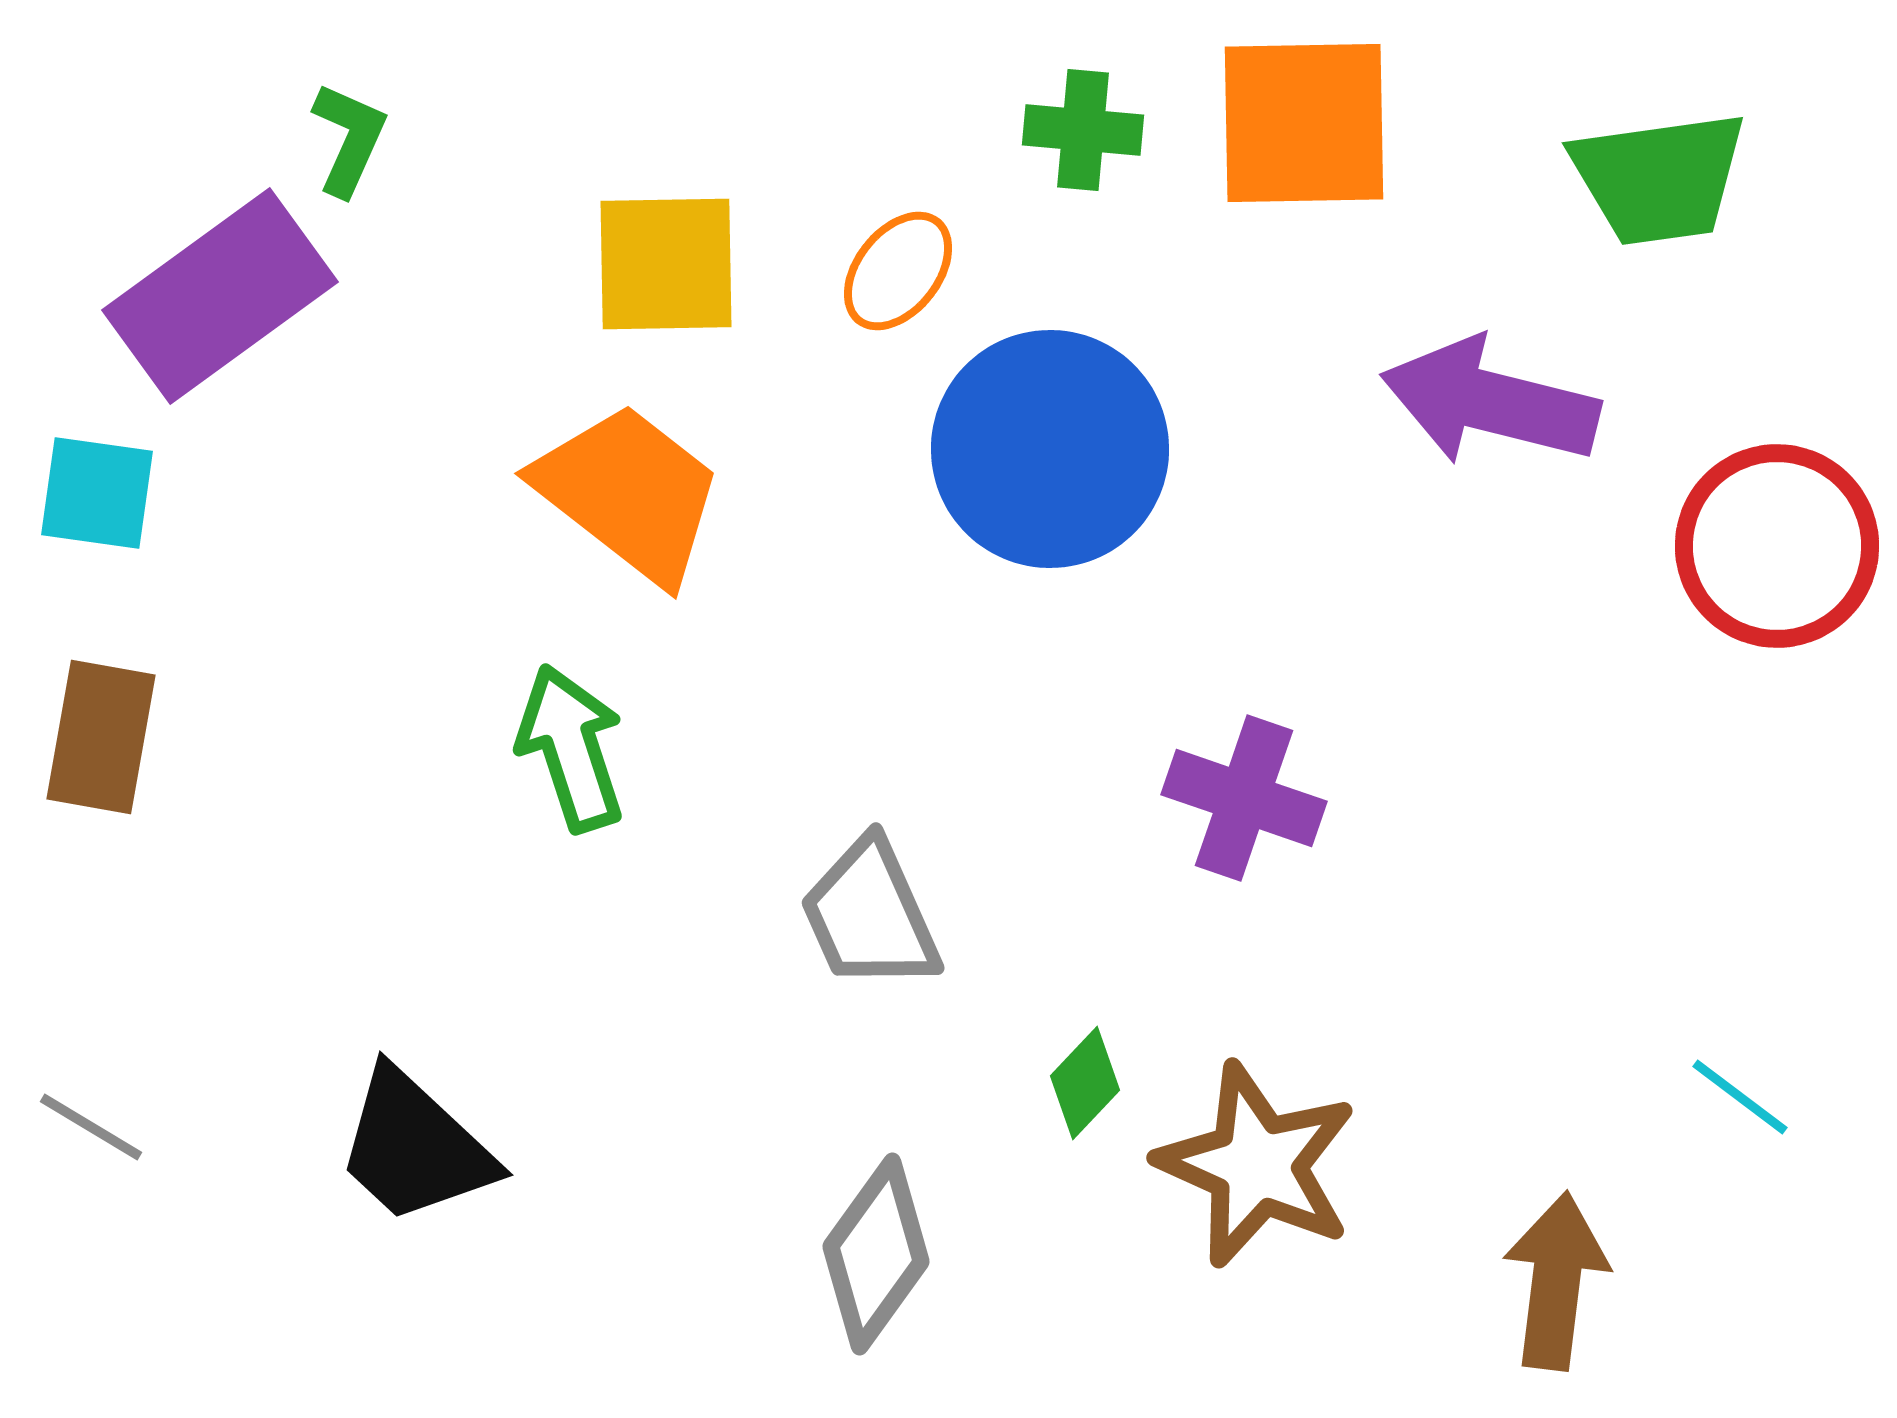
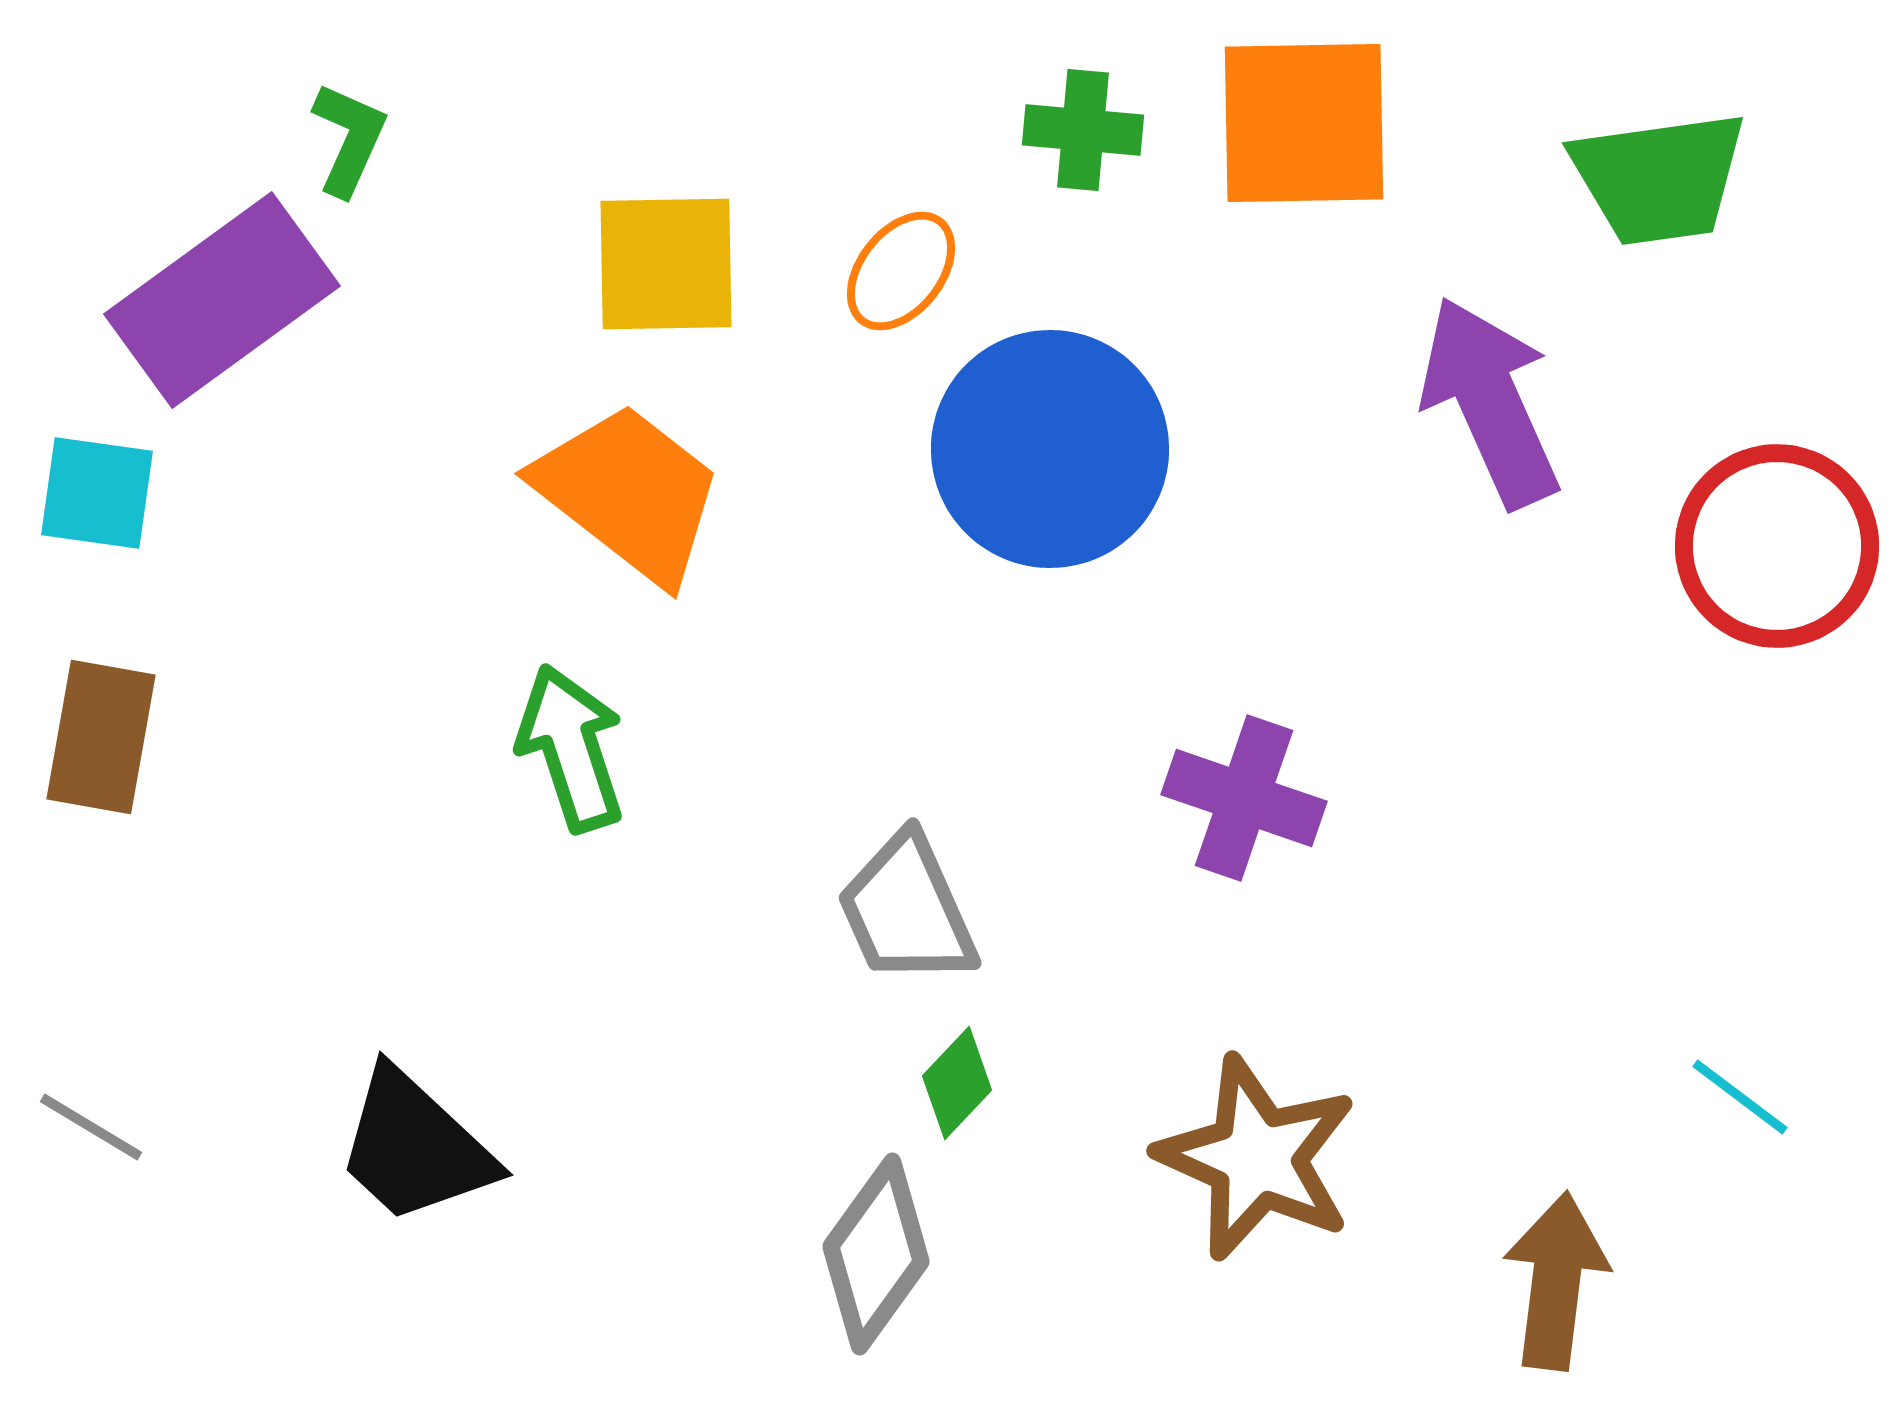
orange ellipse: moved 3 px right
purple rectangle: moved 2 px right, 4 px down
purple arrow: rotated 52 degrees clockwise
gray trapezoid: moved 37 px right, 5 px up
green diamond: moved 128 px left
brown star: moved 7 px up
